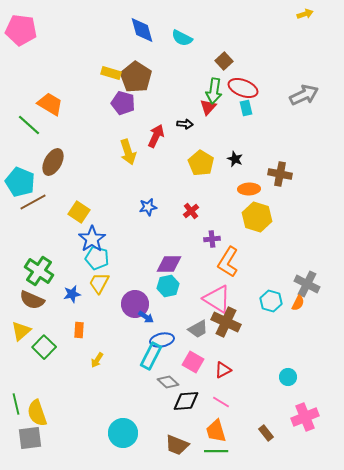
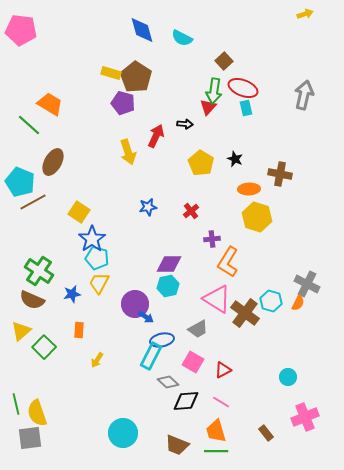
gray arrow at (304, 95): rotated 52 degrees counterclockwise
brown cross at (226, 322): moved 19 px right, 9 px up; rotated 12 degrees clockwise
